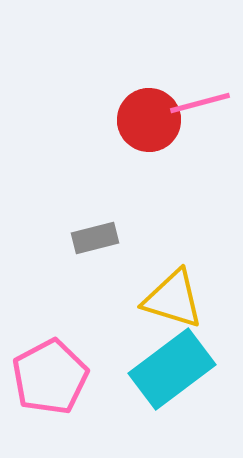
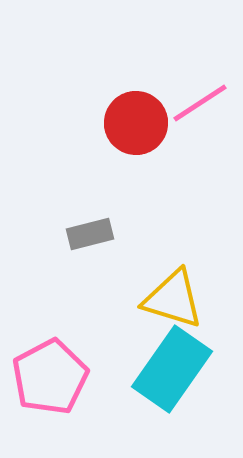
pink line: rotated 18 degrees counterclockwise
red circle: moved 13 px left, 3 px down
gray rectangle: moved 5 px left, 4 px up
cyan rectangle: rotated 18 degrees counterclockwise
